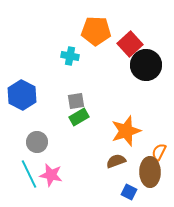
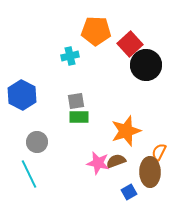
cyan cross: rotated 24 degrees counterclockwise
green rectangle: rotated 30 degrees clockwise
pink star: moved 47 px right, 12 px up
blue square: rotated 35 degrees clockwise
